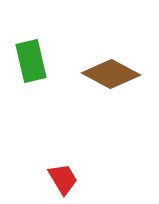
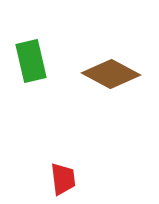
red trapezoid: rotated 24 degrees clockwise
